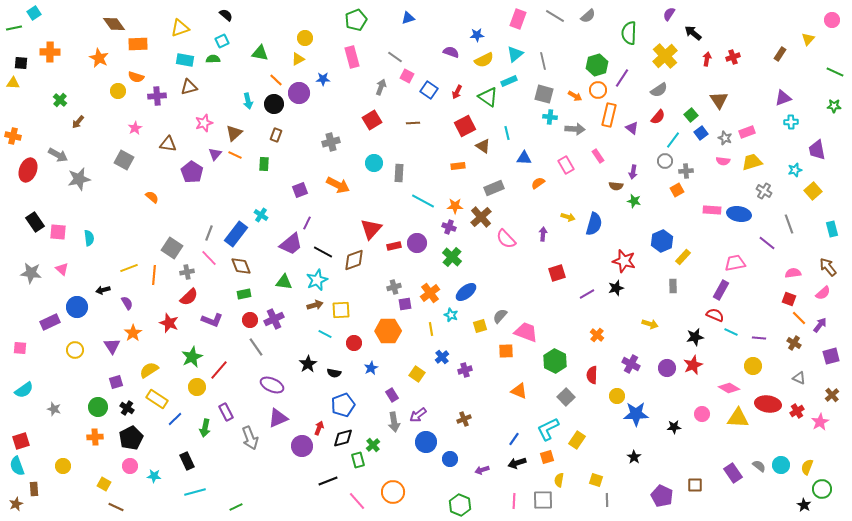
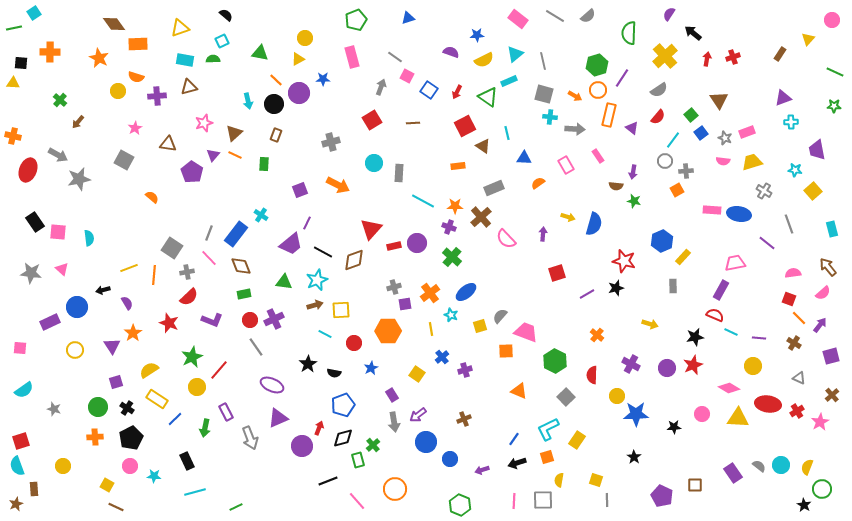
pink rectangle at (518, 19): rotated 72 degrees counterclockwise
purple triangle at (215, 154): moved 2 px left, 1 px down
cyan star at (795, 170): rotated 24 degrees clockwise
yellow square at (104, 484): moved 3 px right, 1 px down
orange circle at (393, 492): moved 2 px right, 3 px up
